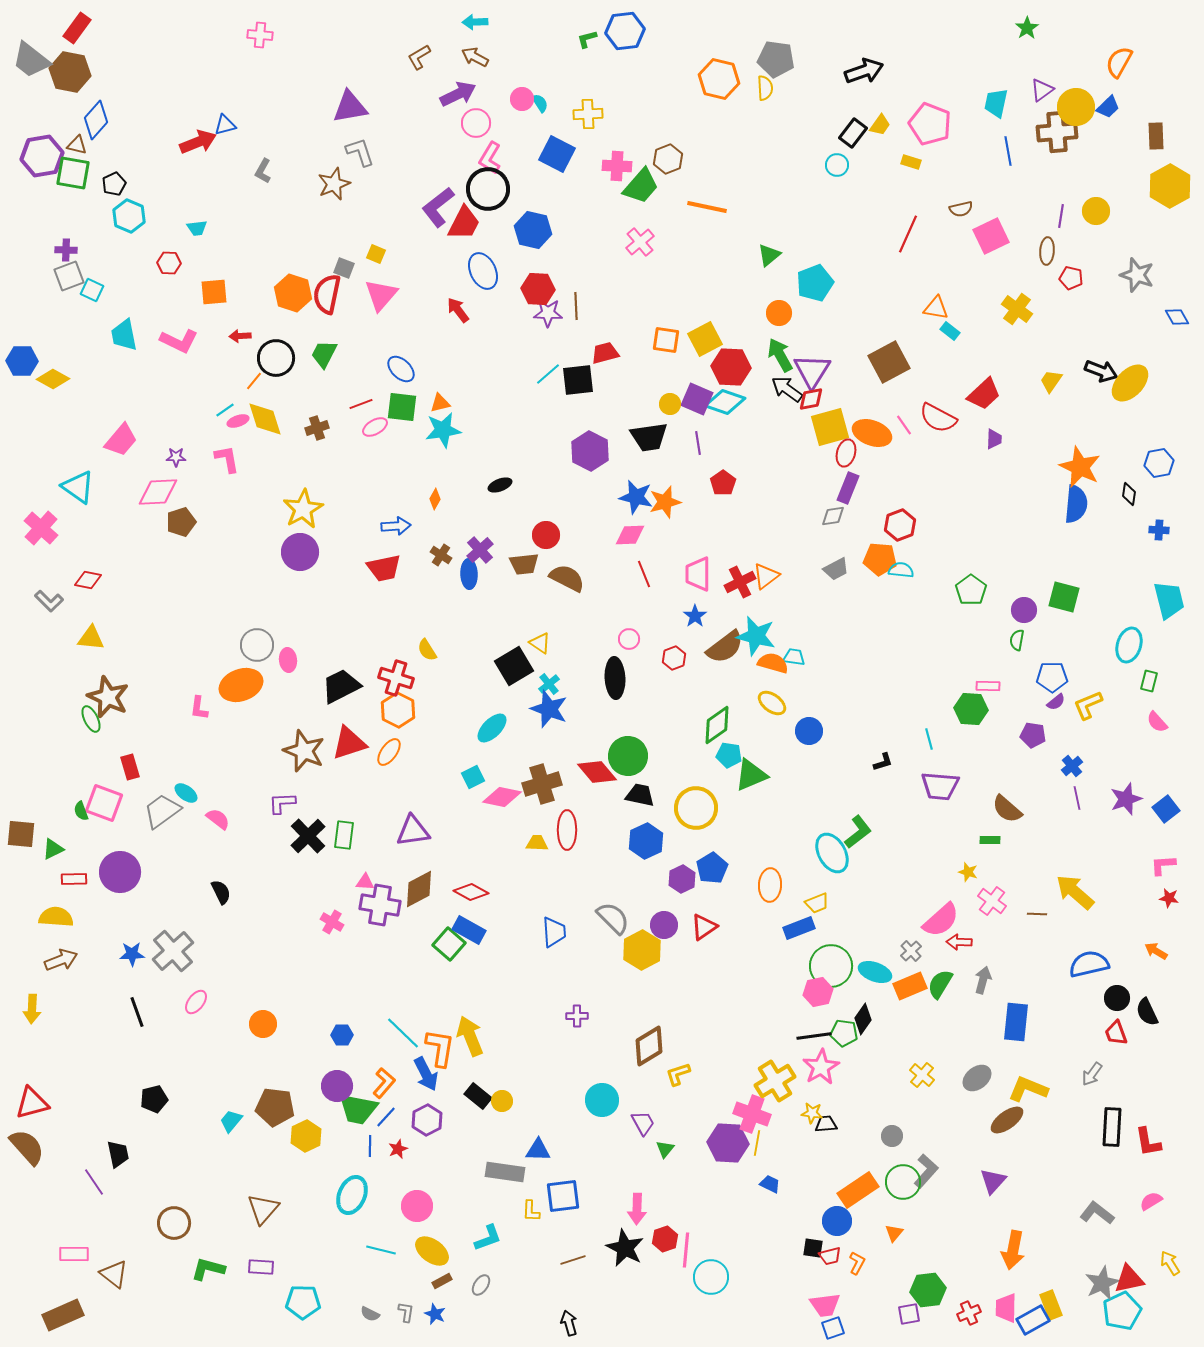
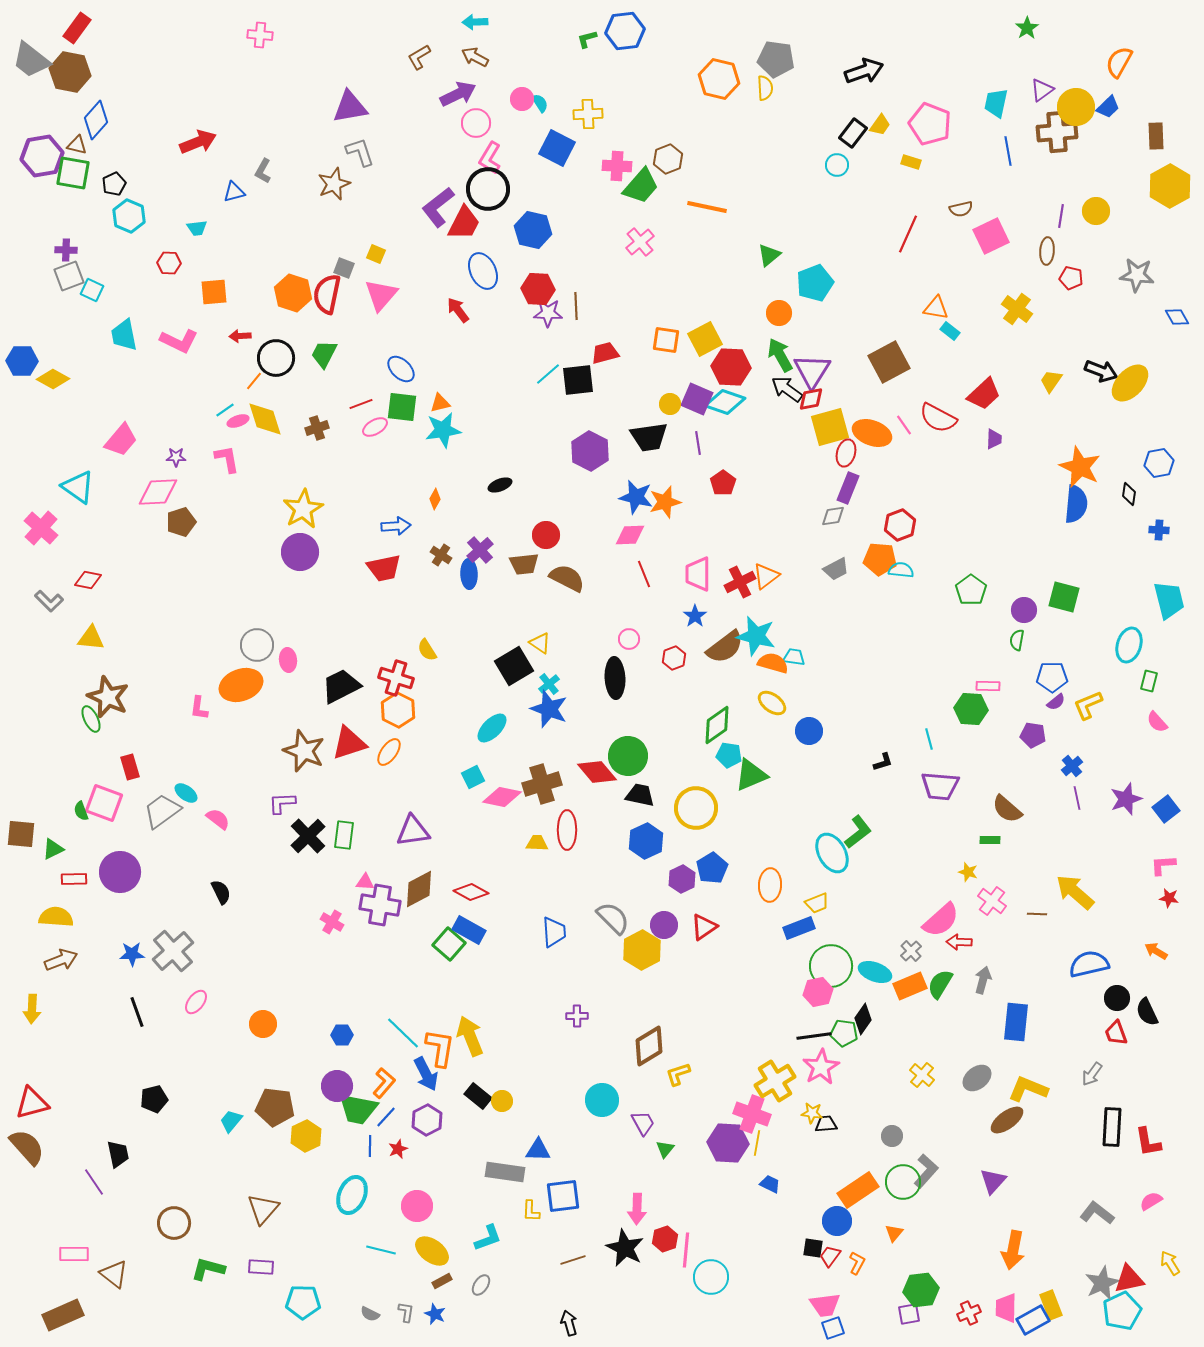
blue triangle at (225, 125): moved 9 px right, 67 px down
blue square at (557, 154): moved 6 px up
gray star at (1137, 275): rotated 12 degrees counterclockwise
red trapezoid at (830, 1256): rotated 140 degrees clockwise
green hexagon at (928, 1290): moved 7 px left
